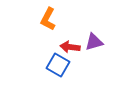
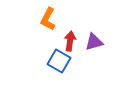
red arrow: moved 6 px up; rotated 90 degrees clockwise
blue square: moved 1 px right, 4 px up
